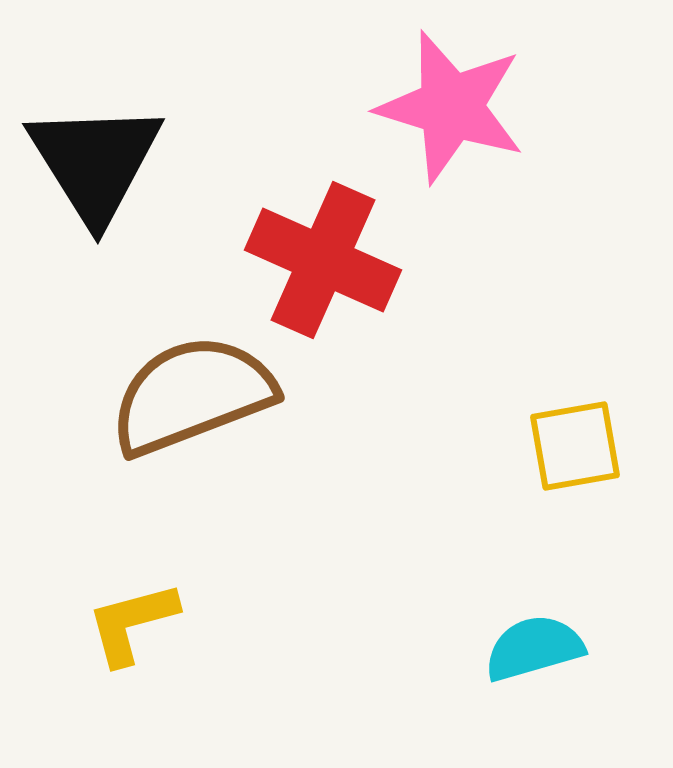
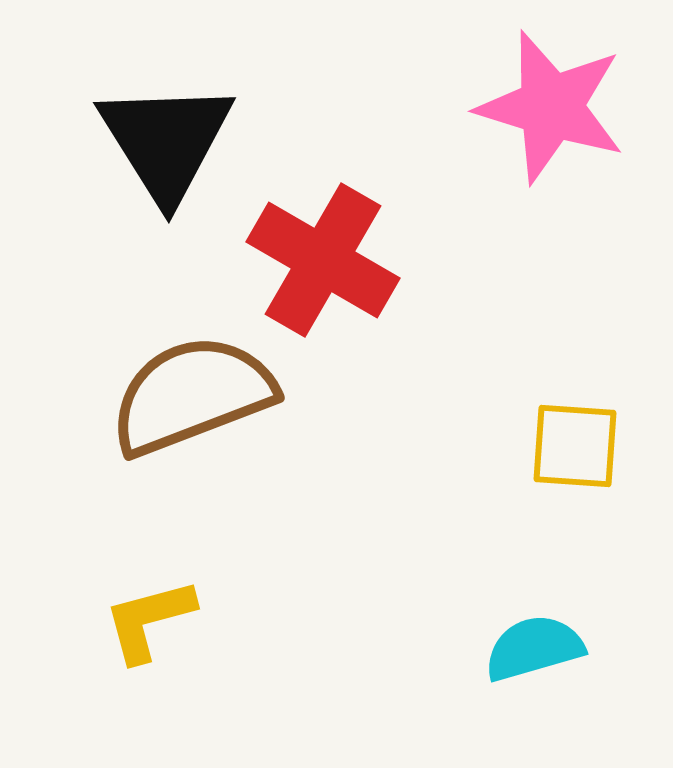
pink star: moved 100 px right
black triangle: moved 71 px right, 21 px up
red cross: rotated 6 degrees clockwise
yellow square: rotated 14 degrees clockwise
yellow L-shape: moved 17 px right, 3 px up
